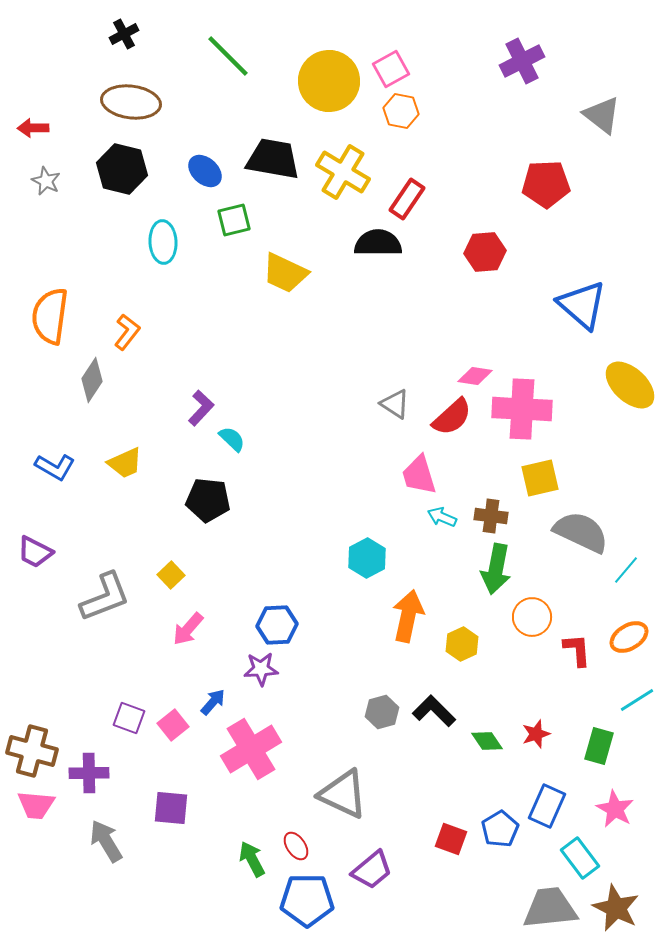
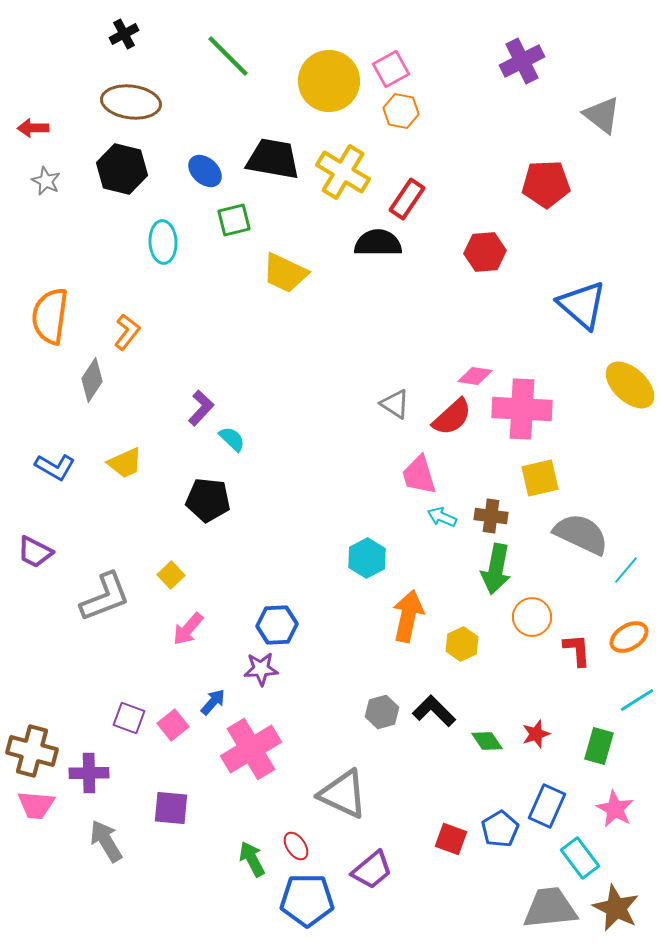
gray semicircle at (581, 532): moved 2 px down
